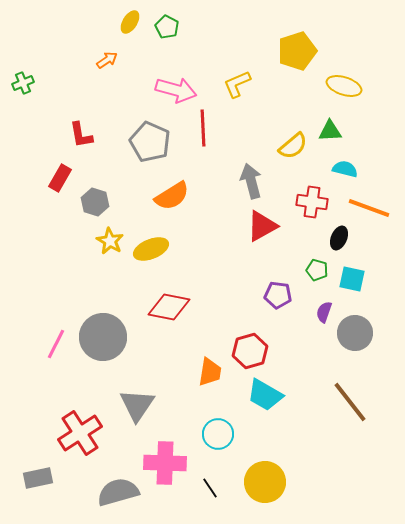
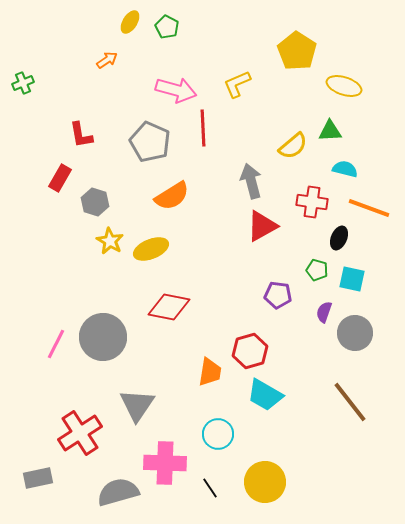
yellow pentagon at (297, 51): rotated 21 degrees counterclockwise
